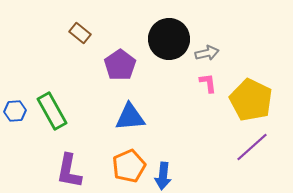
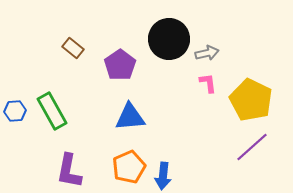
brown rectangle: moved 7 px left, 15 px down
orange pentagon: moved 1 px down
